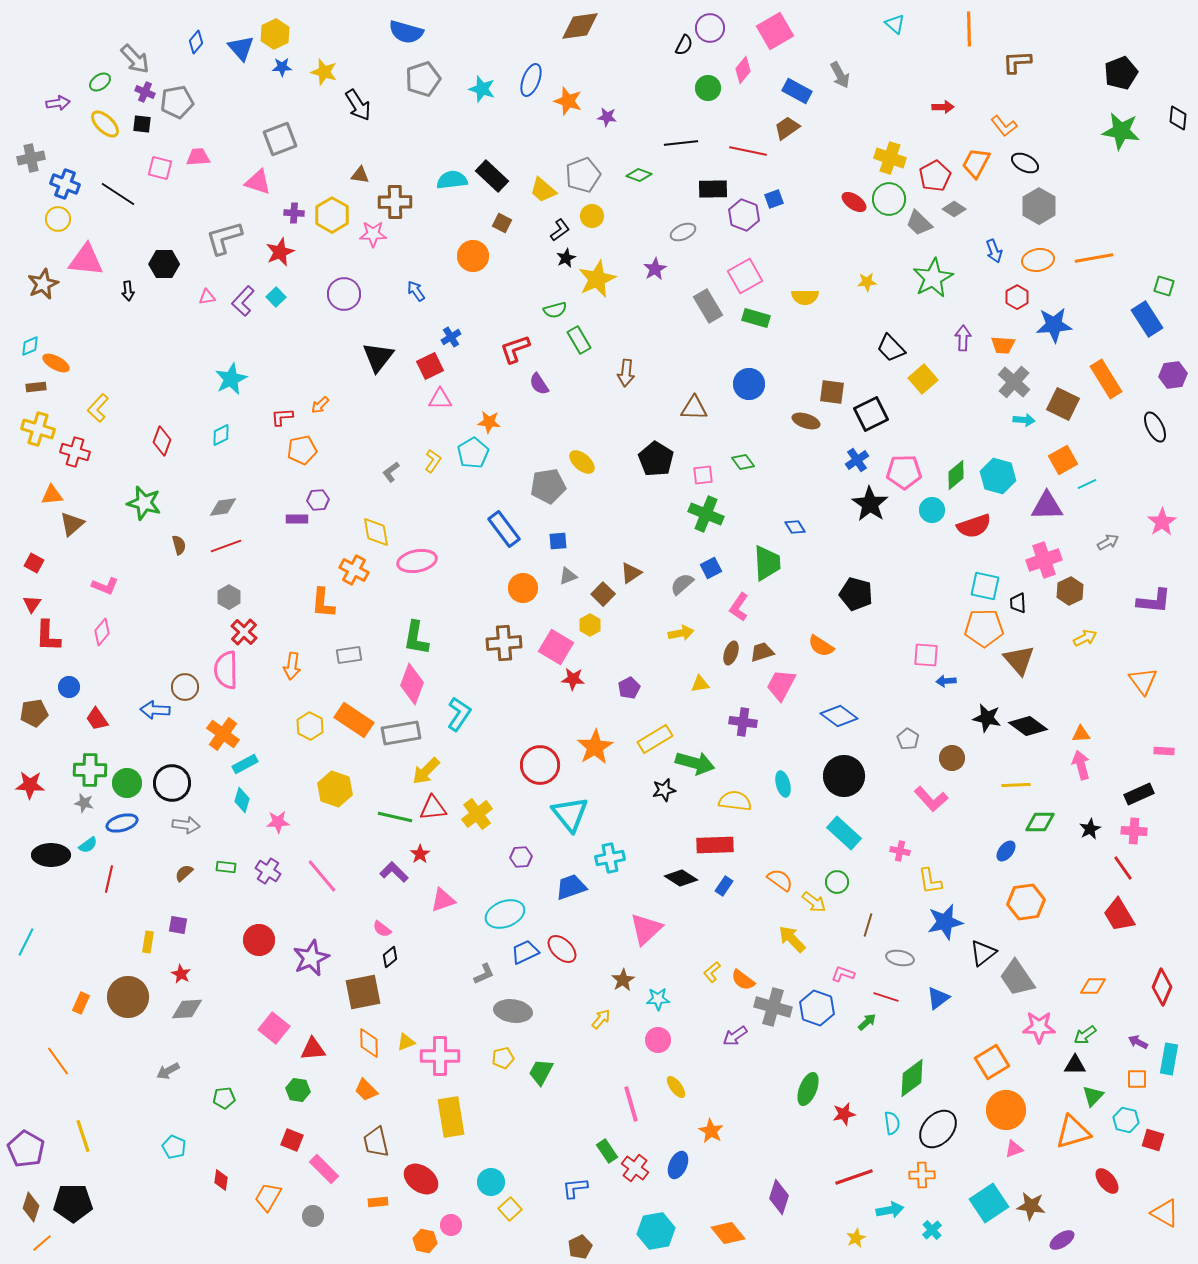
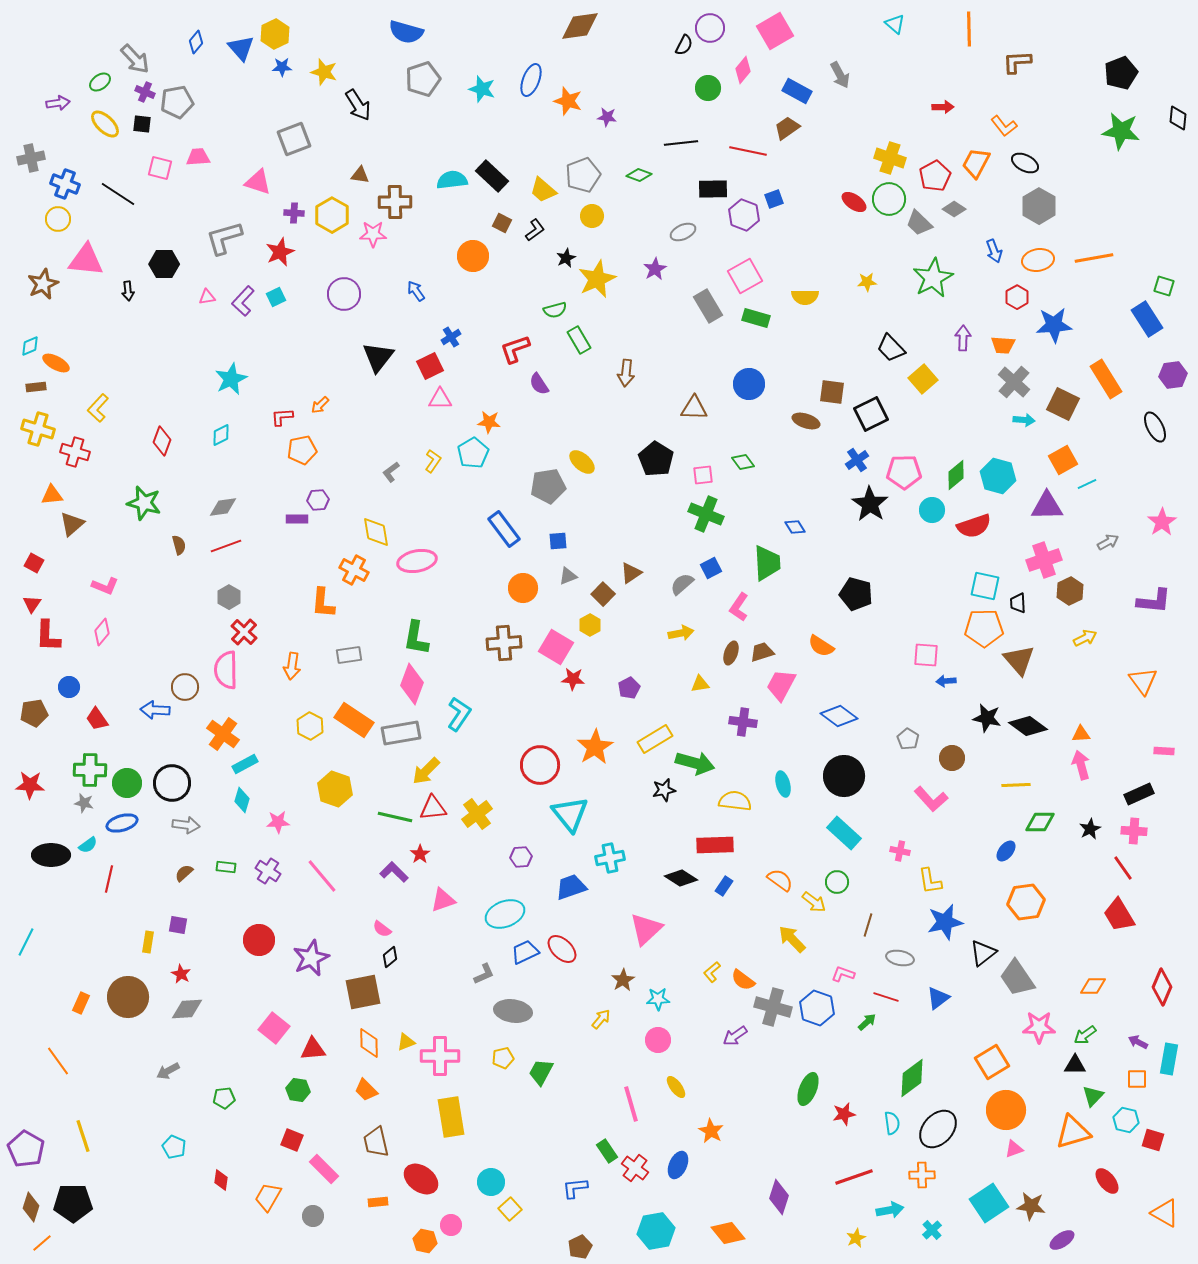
gray square at (280, 139): moved 14 px right
black L-shape at (560, 230): moved 25 px left
cyan square at (276, 297): rotated 18 degrees clockwise
